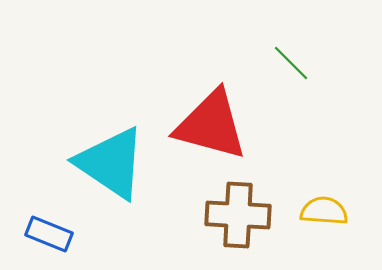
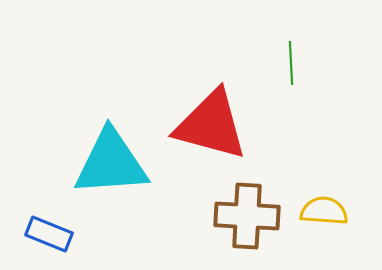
green line: rotated 42 degrees clockwise
cyan triangle: rotated 38 degrees counterclockwise
brown cross: moved 9 px right, 1 px down
